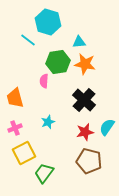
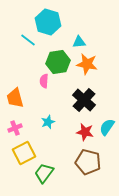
orange star: moved 2 px right
red star: rotated 24 degrees clockwise
brown pentagon: moved 1 px left, 1 px down
